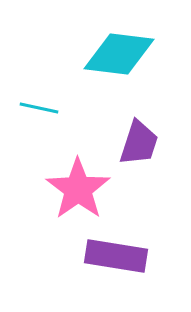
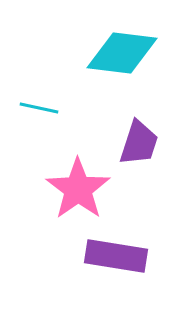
cyan diamond: moved 3 px right, 1 px up
